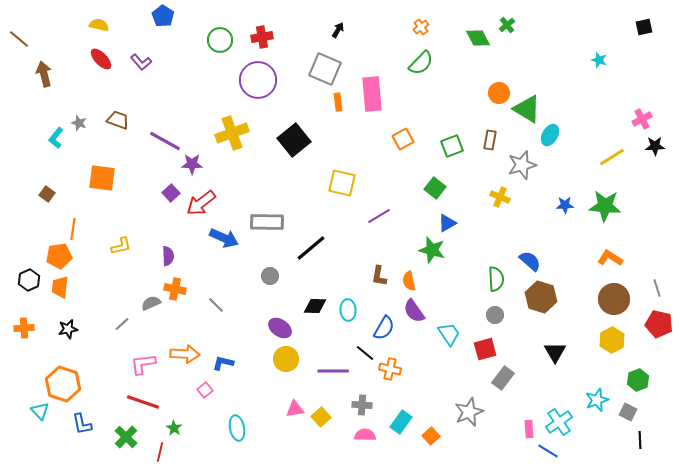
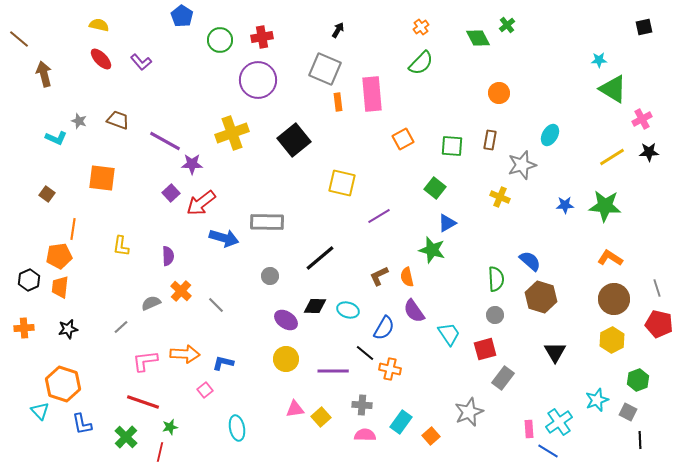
blue pentagon at (163, 16): moved 19 px right
cyan star at (599, 60): rotated 21 degrees counterclockwise
green triangle at (527, 109): moved 86 px right, 20 px up
gray star at (79, 123): moved 2 px up
cyan L-shape at (56, 138): rotated 105 degrees counterclockwise
green square at (452, 146): rotated 25 degrees clockwise
black star at (655, 146): moved 6 px left, 6 px down
blue arrow at (224, 238): rotated 8 degrees counterclockwise
yellow L-shape at (121, 246): rotated 110 degrees clockwise
black line at (311, 248): moved 9 px right, 10 px down
brown L-shape at (379, 276): rotated 55 degrees clockwise
orange semicircle at (409, 281): moved 2 px left, 4 px up
orange cross at (175, 289): moved 6 px right, 2 px down; rotated 30 degrees clockwise
cyan ellipse at (348, 310): rotated 70 degrees counterclockwise
gray line at (122, 324): moved 1 px left, 3 px down
purple ellipse at (280, 328): moved 6 px right, 8 px up
pink L-shape at (143, 364): moved 2 px right, 3 px up
green star at (174, 428): moved 4 px left, 1 px up; rotated 28 degrees clockwise
